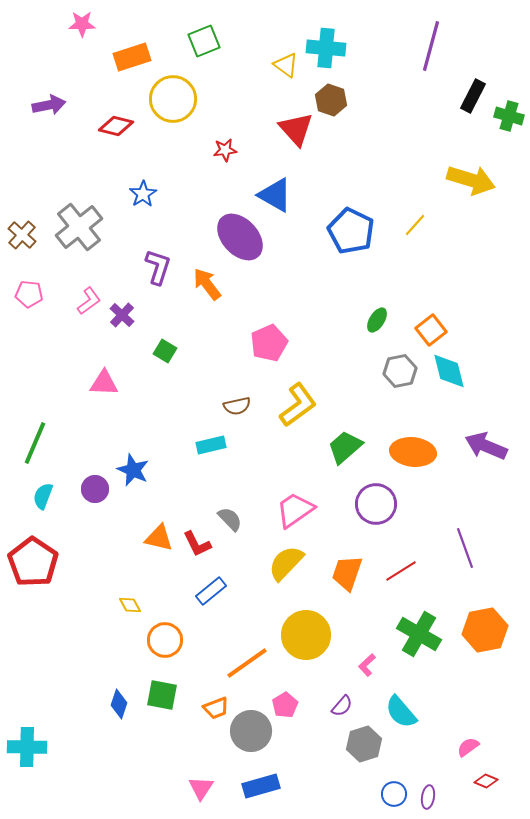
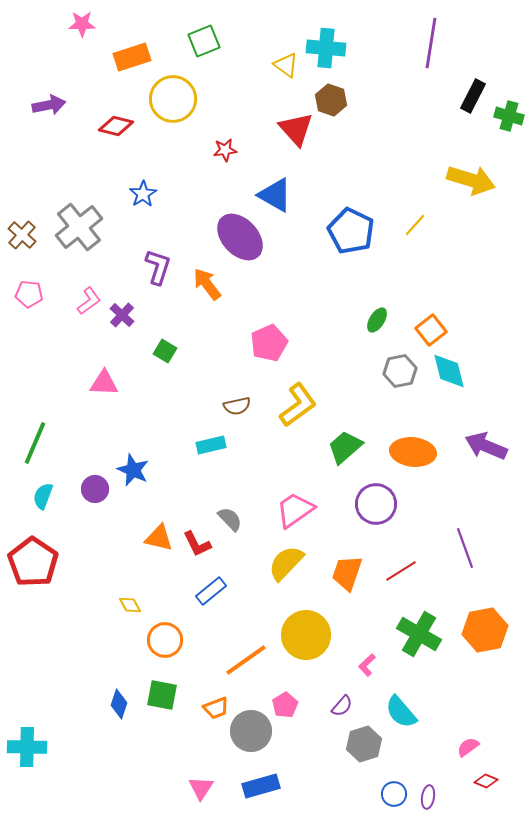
purple line at (431, 46): moved 3 px up; rotated 6 degrees counterclockwise
orange line at (247, 663): moved 1 px left, 3 px up
